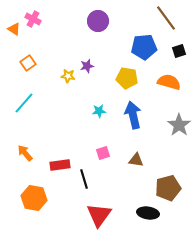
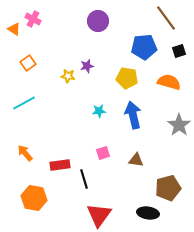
cyan line: rotated 20 degrees clockwise
